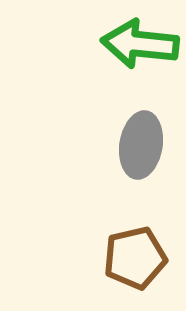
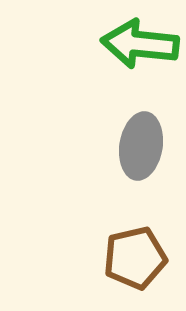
gray ellipse: moved 1 px down
